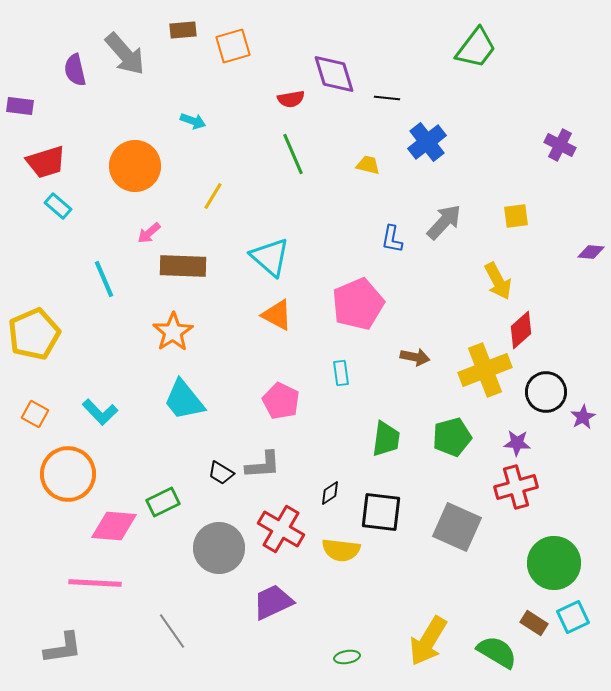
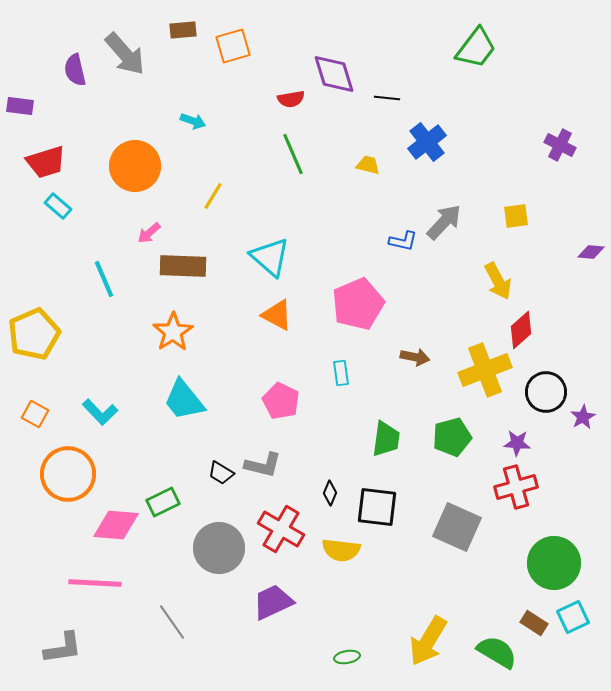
blue L-shape at (392, 239): moved 11 px right, 2 px down; rotated 88 degrees counterclockwise
gray L-shape at (263, 465): rotated 18 degrees clockwise
black diamond at (330, 493): rotated 35 degrees counterclockwise
black square at (381, 512): moved 4 px left, 5 px up
pink diamond at (114, 526): moved 2 px right, 1 px up
gray line at (172, 631): moved 9 px up
